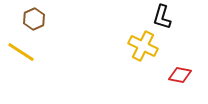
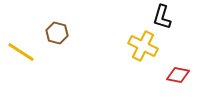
brown hexagon: moved 23 px right, 14 px down; rotated 20 degrees counterclockwise
red diamond: moved 2 px left
